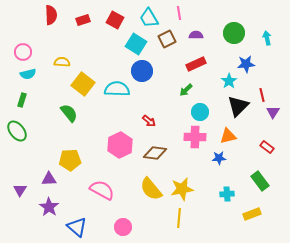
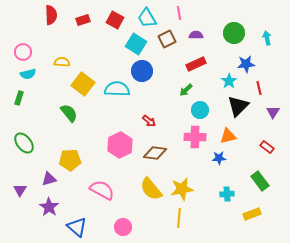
cyan trapezoid at (149, 18): moved 2 px left
red line at (262, 95): moved 3 px left, 7 px up
green rectangle at (22, 100): moved 3 px left, 2 px up
cyan circle at (200, 112): moved 2 px up
green ellipse at (17, 131): moved 7 px right, 12 px down
purple triangle at (49, 179): rotated 14 degrees counterclockwise
